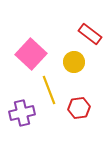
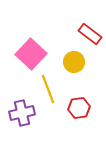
yellow line: moved 1 px left, 1 px up
